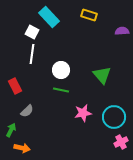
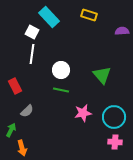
pink cross: moved 6 px left; rotated 32 degrees clockwise
orange arrow: rotated 63 degrees clockwise
